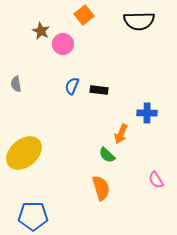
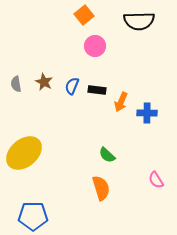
brown star: moved 3 px right, 51 px down
pink circle: moved 32 px right, 2 px down
black rectangle: moved 2 px left
orange arrow: moved 32 px up
